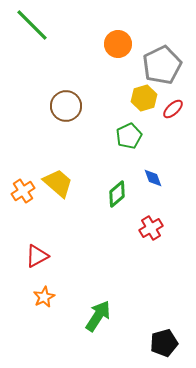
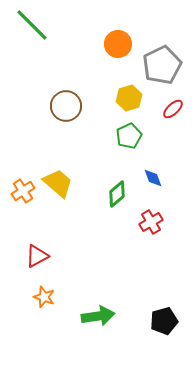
yellow hexagon: moved 15 px left
red cross: moved 6 px up
orange star: rotated 25 degrees counterclockwise
green arrow: rotated 48 degrees clockwise
black pentagon: moved 22 px up
